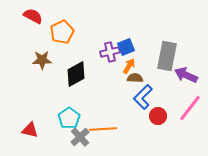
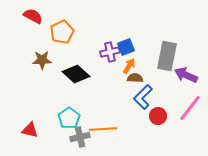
black diamond: rotated 72 degrees clockwise
gray cross: rotated 30 degrees clockwise
